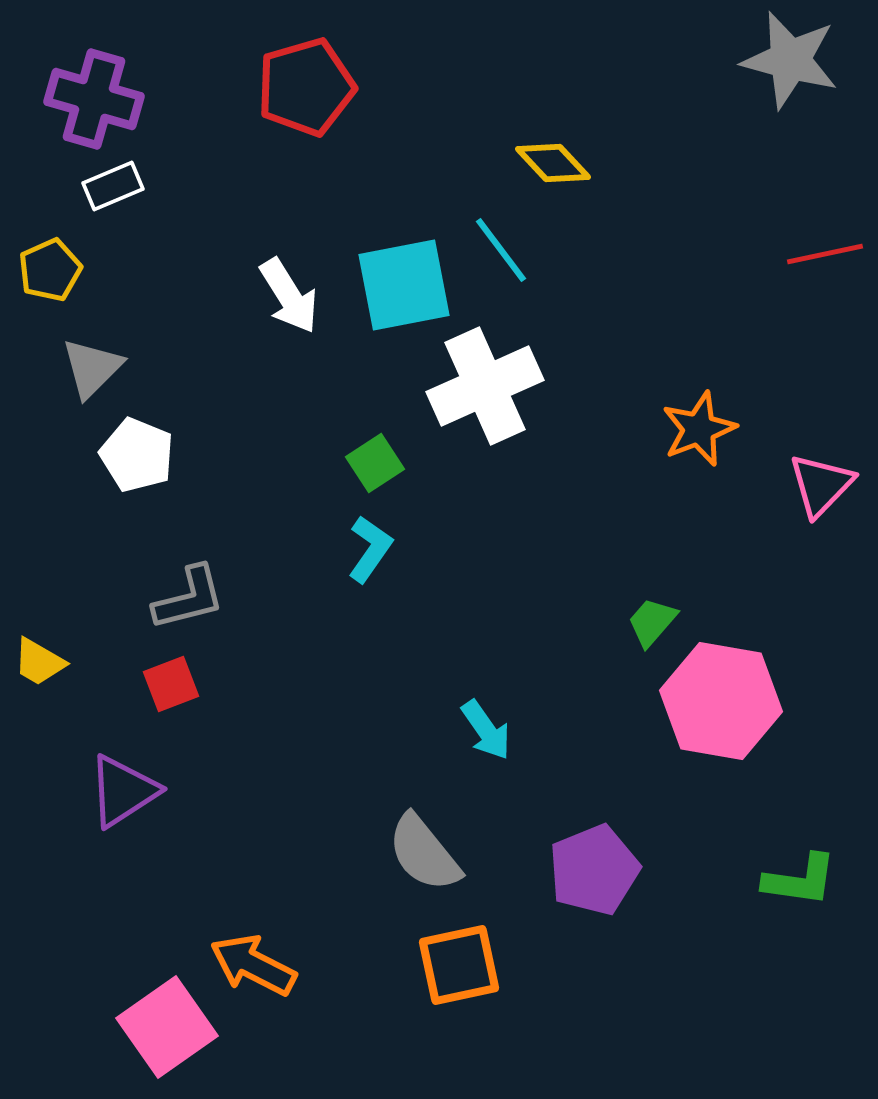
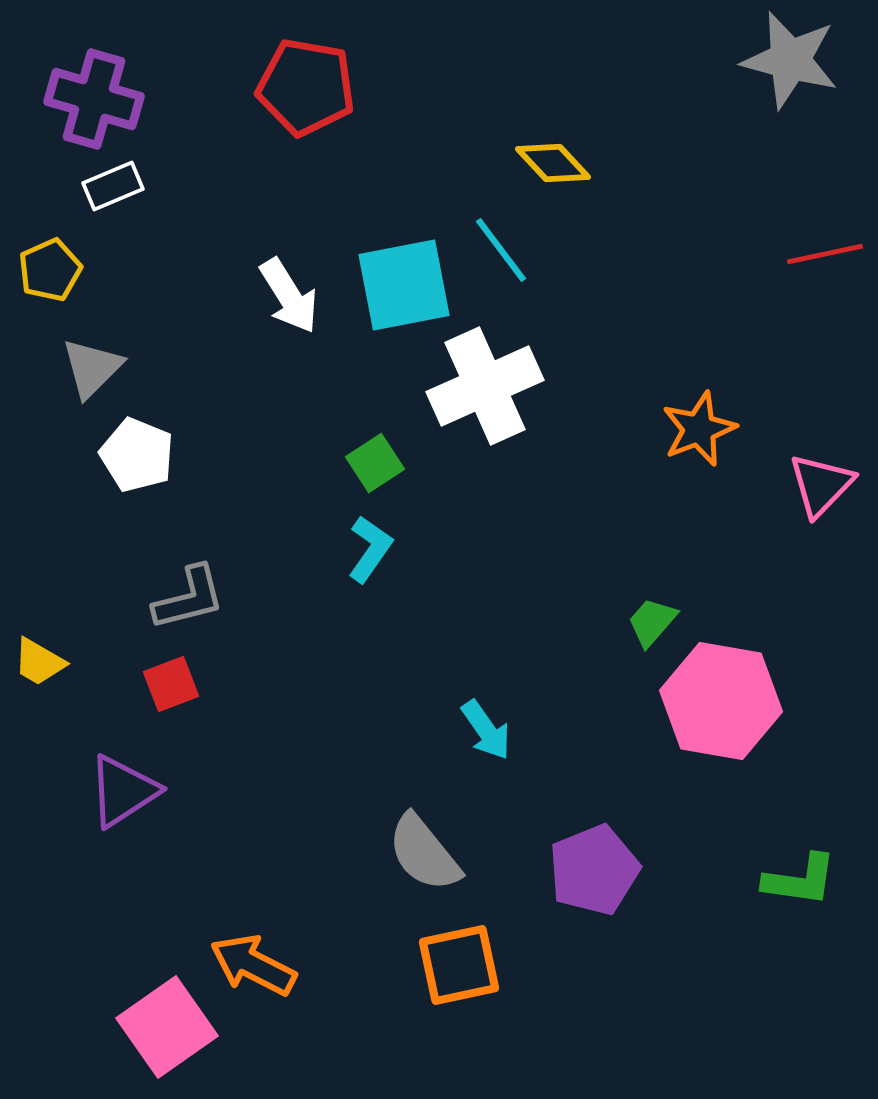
red pentagon: rotated 26 degrees clockwise
